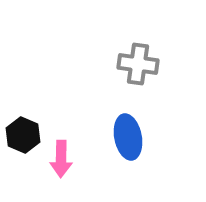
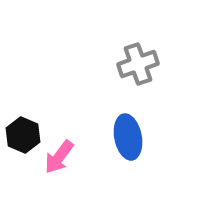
gray cross: rotated 27 degrees counterclockwise
pink arrow: moved 2 px left, 2 px up; rotated 36 degrees clockwise
